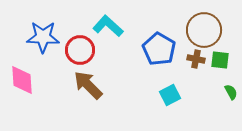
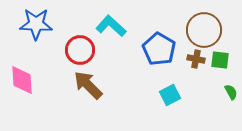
cyan L-shape: moved 3 px right
blue star: moved 7 px left, 13 px up
